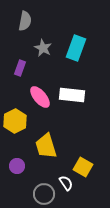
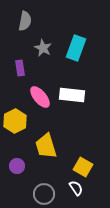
purple rectangle: rotated 28 degrees counterclockwise
white semicircle: moved 10 px right, 5 px down
